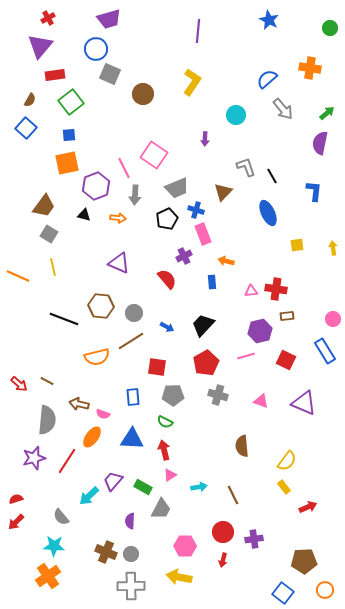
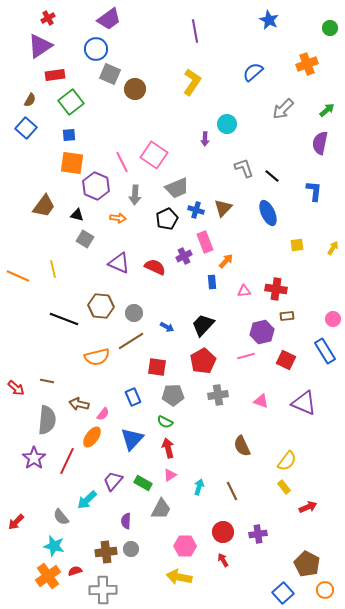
purple trapezoid at (109, 19): rotated 20 degrees counterclockwise
purple line at (198, 31): moved 3 px left; rotated 15 degrees counterclockwise
purple triangle at (40, 46): rotated 16 degrees clockwise
orange cross at (310, 68): moved 3 px left, 4 px up; rotated 30 degrees counterclockwise
blue semicircle at (267, 79): moved 14 px left, 7 px up
brown circle at (143, 94): moved 8 px left, 5 px up
gray arrow at (283, 109): rotated 85 degrees clockwise
green arrow at (327, 113): moved 3 px up
cyan circle at (236, 115): moved 9 px left, 9 px down
orange square at (67, 163): moved 5 px right; rotated 20 degrees clockwise
gray L-shape at (246, 167): moved 2 px left, 1 px down
pink line at (124, 168): moved 2 px left, 6 px up
black line at (272, 176): rotated 21 degrees counterclockwise
purple hexagon at (96, 186): rotated 16 degrees counterclockwise
brown triangle at (223, 192): moved 16 px down
black triangle at (84, 215): moved 7 px left
gray square at (49, 234): moved 36 px right, 5 px down
pink rectangle at (203, 234): moved 2 px right, 8 px down
yellow arrow at (333, 248): rotated 40 degrees clockwise
orange arrow at (226, 261): rotated 119 degrees clockwise
yellow line at (53, 267): moved 2 px down
red semicircle at (167, 279): moved 12 px left, 12 px up; rotated 25 degrees counterclockwise
pink triangle at (251, 291): moved 7 px left
purple hexagon at (260, 331): moved 2 px right, 1 px down
red pentagon at (206, 363): moved 3 px left, 2 px up
brown line at (47, 381): rotated 16 degrees counterclockwise
red arrow at (19, 384): moved 3 px left, 4 px down
gray cross at (218, 395): rotated 24 degrees counterclockwise
blue rectangle at (133, 397): rotated 18 degrees counterclockwise
pink semicircle at (103, 414): rotated 72 degrees counterclockwise
blue triangle at (132, 439): rotated 50 degrees counterclockwise
brown semicircle at (242, 446): rotated 20 degrees counterclockwise
red arrow at (164, 450): moved 4 px right, 2 px up
purple star at (34, 458): rotated 20 degrees counterclockwise
red line at (67, 461): rotated 8 degrees counterclockwise
green rectangle at (143, 487): moved 4 px up
cyan arrow at (199, 487): rotated 63 degrees counterclockwise
brown line at (233, 495): moved 1 px left, 4 px up
cyan arrow at (89, 496): moved 2 px left, 4 px down
red semicircle at (16, 499): moved 59 px right, 72 px down
purple semicircle at (130, 521): moved 4 px left
purple cross at (254, 539): moved 4 px right, 5 px up
cyan star at (54, 546): rotated 10 degrees clockwise
brown cross at (106, 552): rotated 30 degrees counterclockwise
gray circle at (131, 554): moved 5 px up
red arrow at (223, 560): rotated 136 degrees clockwise
brown pentagon at (304, 561): moved 3 px right, 3 px down; rotated 30 degrees clockwise
gray cross at (131, 586): moved 28 px left, 4 px down
blue square at (283, 593): rotated 10 degrees clockwise
